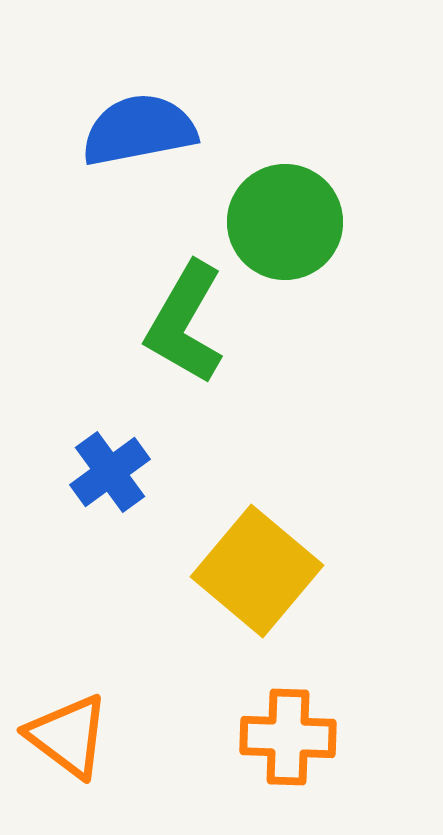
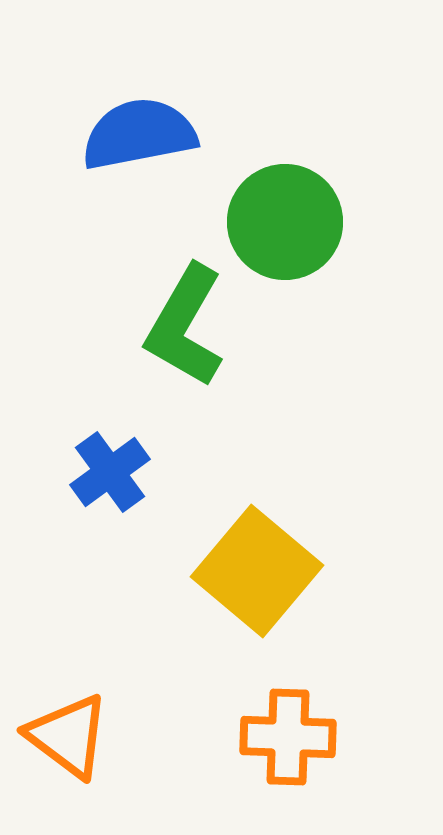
blue semicircle: moved 4 px down
green L-shape: moved 3 px down
